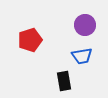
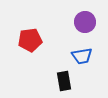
purple circle: moved 3 px up
red pentagon: rotated 10 degrees clockwise
